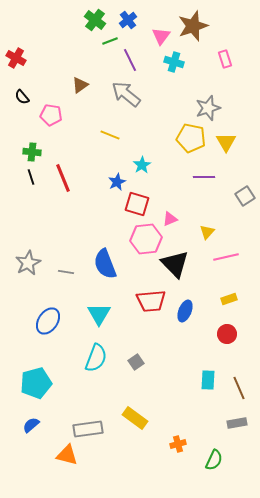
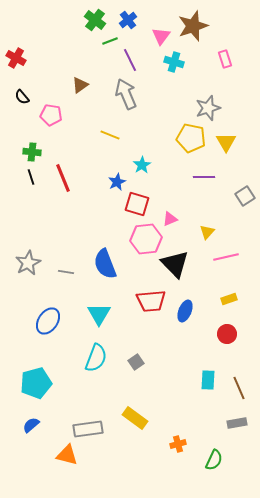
gray arrow at (126, 94): rotated 28 degrees clockwise
